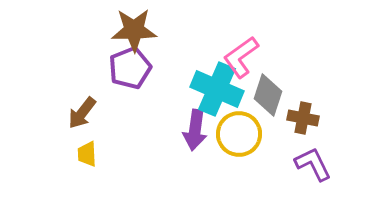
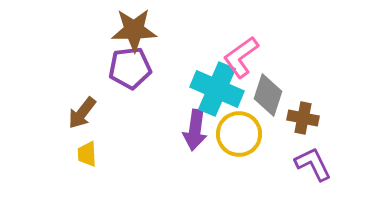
purple pentagon: rotated 15 degrees clockwise
